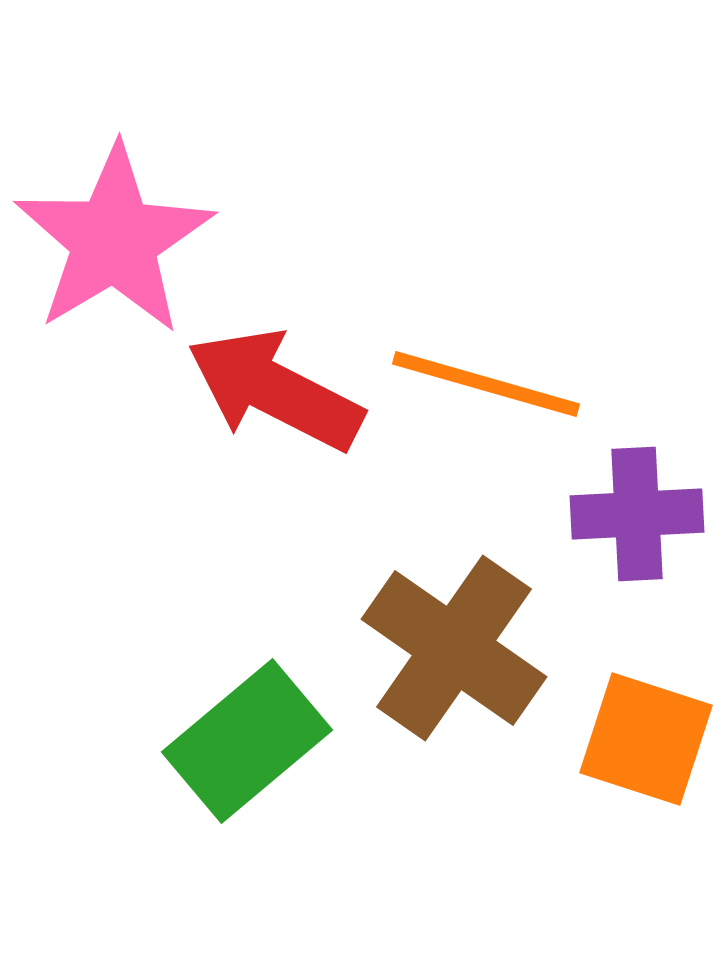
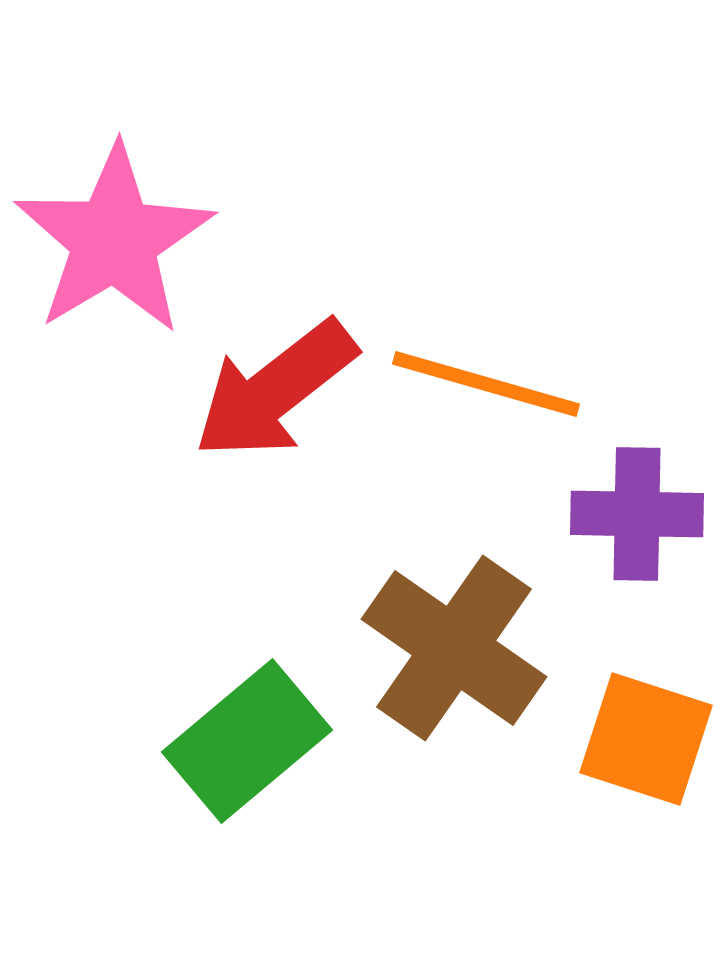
red arrow: rotated 65 degrees counterclockwise
purple cross: rotated 4 degrees clockwise
